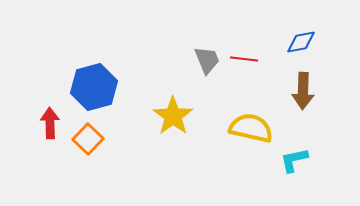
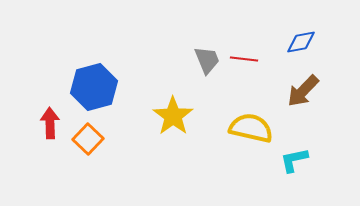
brown arrow: rotated 42 degrees clockwise
